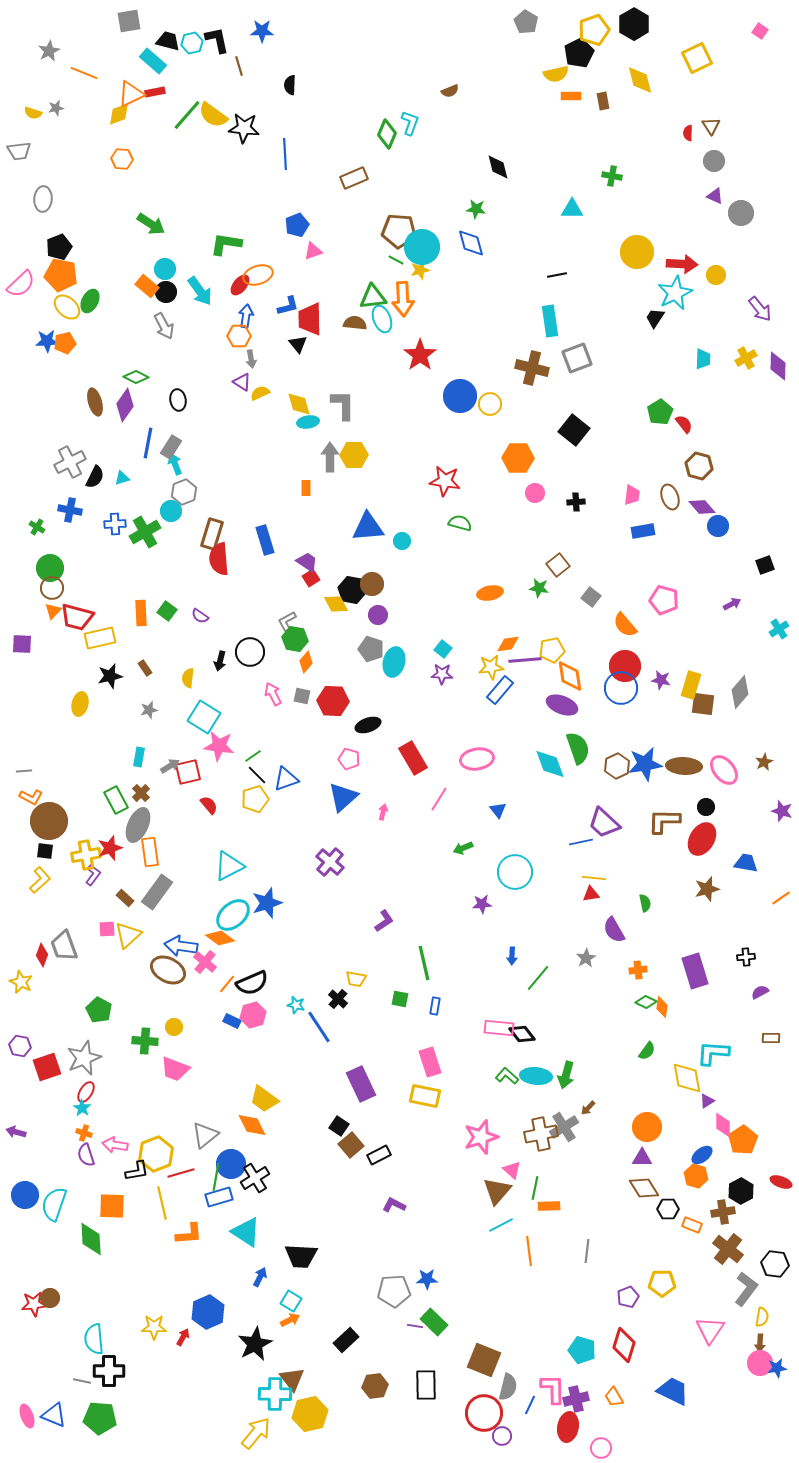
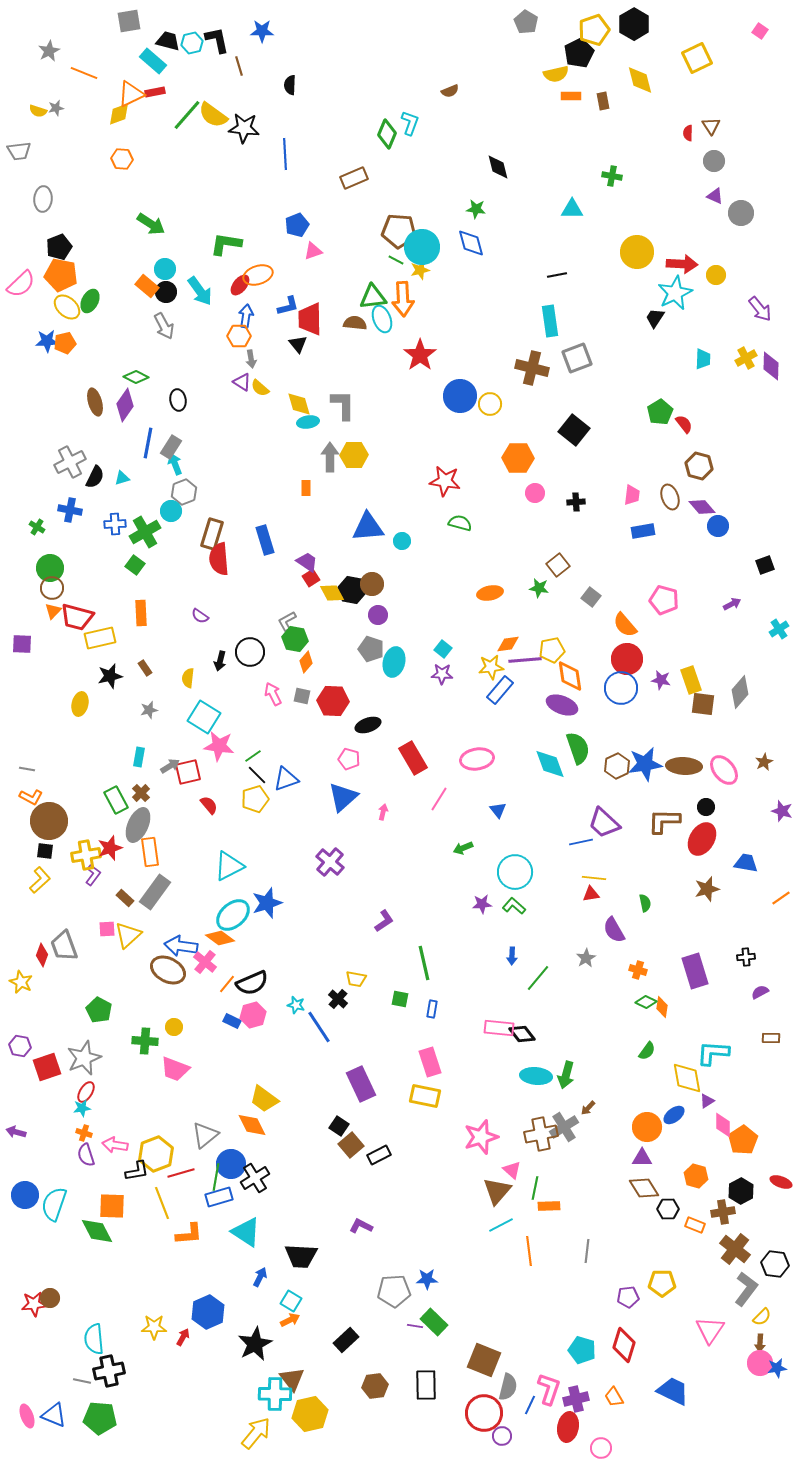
yellow semicircle at (33, 113): moved 5 px right, 2 px up
purple diamond at (778, 366): moved 7 px left
yellow semicircle at (260, 393): moved 5 px up; rotated 114 degrees counterclockwise
yellow diamond at (336, 604): moved 4 px left, 11 px up
green square at (167, 611): moved 32 px left, 46 px up
red circle at (625, 666): moved 2 px right, 7 px up
yellow rectangle at (691, 685): moved 5 px up; rotated 36 degrees counterclockwise
gray line at (24, 771): moved 3 px right, 2 px up; rotated 14 degrees clockwise
gray rectangle at (157, 892): moved 2 px left
orange cross at (638, 970): rotated 24 degrees clockwise
blue rectangle at (435, 1006): moved 3 px left, 3 px down
green L-shape at (507, 1076): moved 7 px right, 170 px up
cyan star at (82, 1108): rotated 30 degrees clockwise
blue ellipse at (702, 1155): moved 28 px left, 40 px up
yellow line at (162, 1203): rotated 8 degrees counterclockwise
purple L-shape at (394, 1205): moved 33 px left, 21 px down
orange rectangle at (692, 1225): moved 3 px right
green diamond at (91, 1239): moved 6 px right, 8 px up; rotated 24 degrees counterclockwise
brown cross at (728, 1249): moved 7 px right
purple pentagon at (628, 1297): rotated 15 degrees clockwise
yellow semicircle at (762, 1317): rotated 36 degrees clockwise
black cross at (109, 1371): rotated 12 degrees counterclockwise
pink L-shape at (553, 1389): moved 4 px left; rotated 20 degrees clockwise
